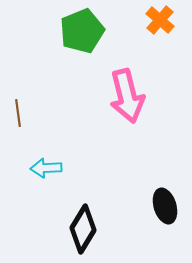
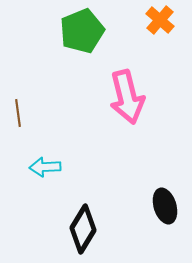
pink arrow: moved 1 px down
cyan arrow: moved 1 px left, 1 px up
